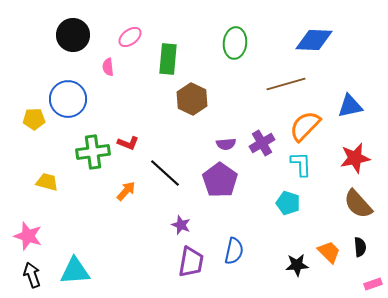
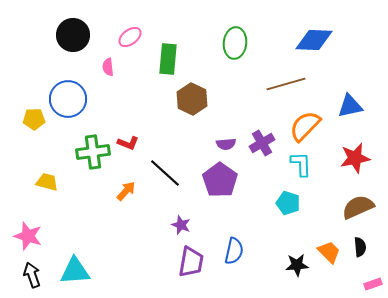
brown semicircle: moved 3 px down; rotated 108 degrees clockwise
